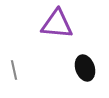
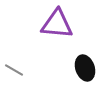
gray line: rotated 48 degrees counterclockwise
